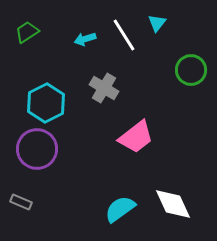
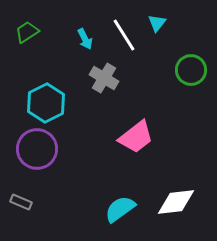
cyan arrow: rotated 100 degrees counterclockwise
gray cross: moved 10 px up
white diamond: moved 3 px right, 2 px up; rotated 72 degrees counterclockwise
